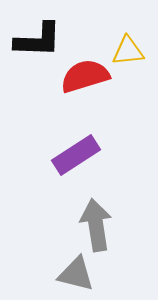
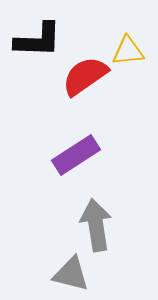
red semicircle: rotated 18 degrees counterclockwise
gray triangle: moved 5 px left
